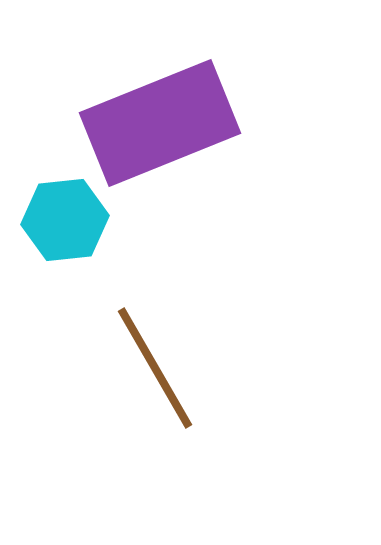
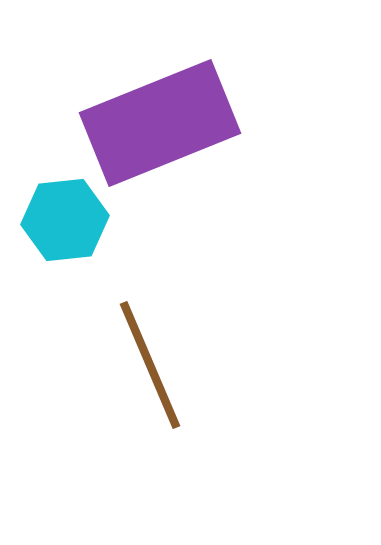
brown line: moved 5 px left, 3 px up; rotated 7 degrees clockwise
